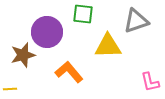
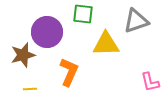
yellow triangle: moved 2 px left, 2 px up
orange L-shape: rotated 64 degrees clockwise
yellow line: moved 20 px right
